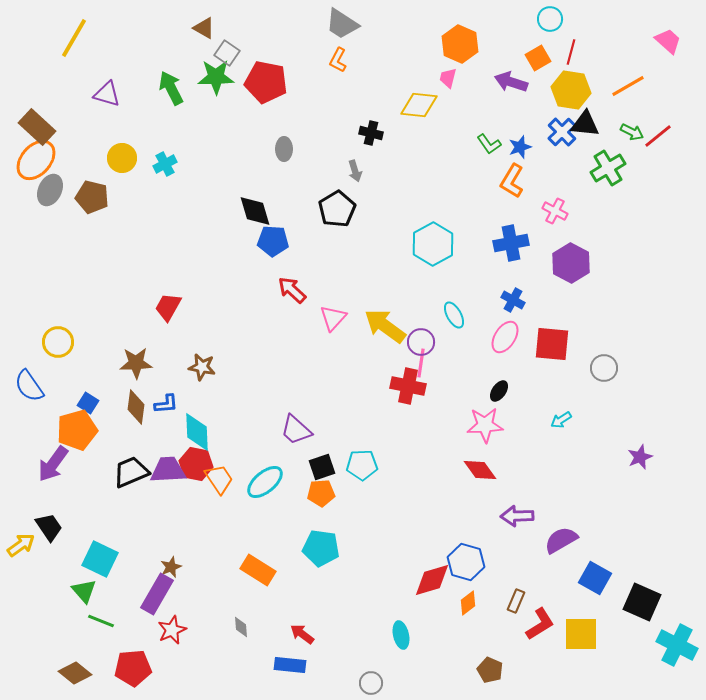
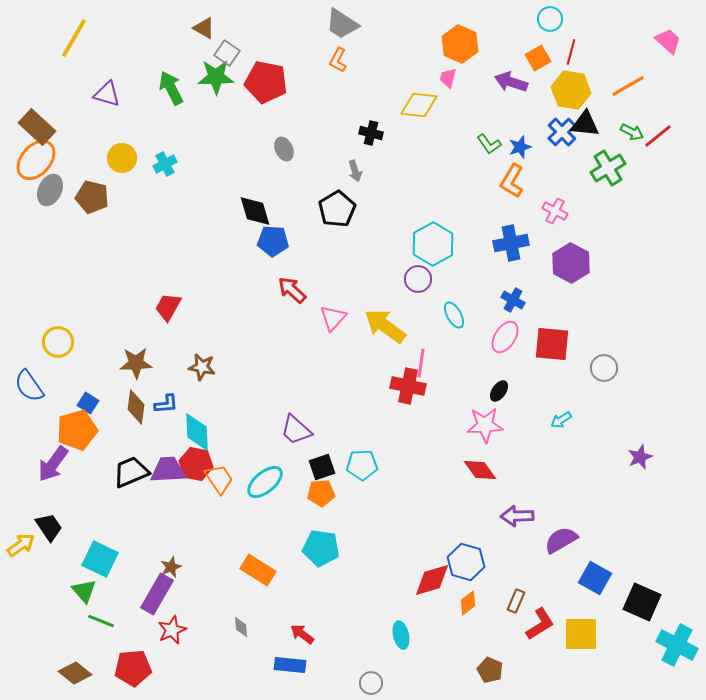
gray ellipse at (284, 149): rotated 25 degrees counterclockwise
purple circle at (421, 342): moved 3 px left, 63 px up
